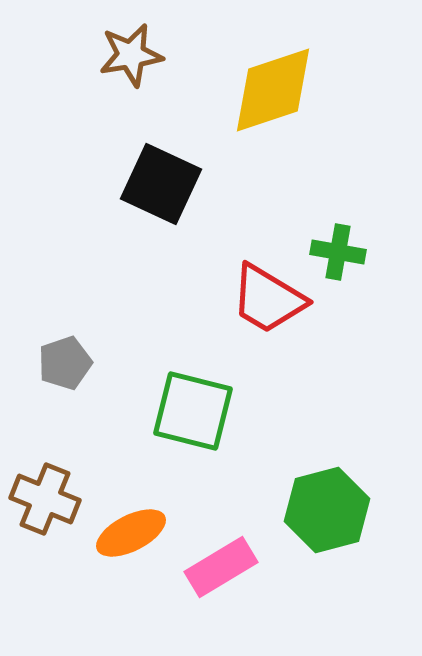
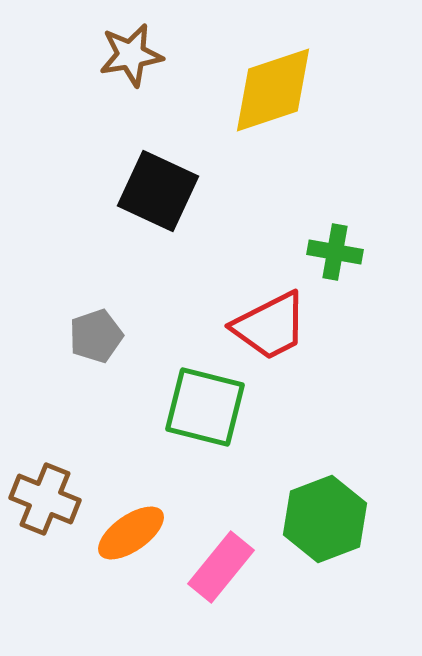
black square: moved 3 px left, 7 px down
green cross: moved 3 px left
red trapezoid: moved 2 px right, 27 px down; rotated 58 degrees counterclockwise
gray pentagon: moved 31 px right, 27 px up
green square: moved 12 px right, 4 px up
green hexagon: moved 2 px left, 9 px down; rotated 6 degrees counterclockwise
orange ellipse: rotated 8 degrees counterclockwise
pink rectangle: rotated 20 degrees counterclockwise
